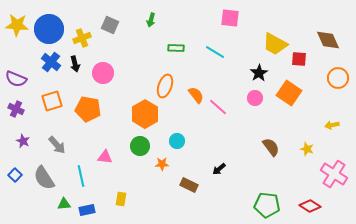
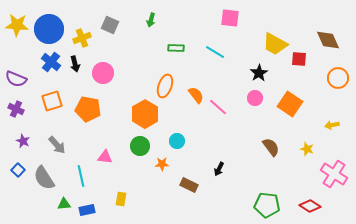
orange square at (289, 93): moved 1 px right, 11 px down
black arrow at (219, 169): rotated 24 degrees counterclockwise
blue square at (15, 175): moved 3 px right, 5 px up
